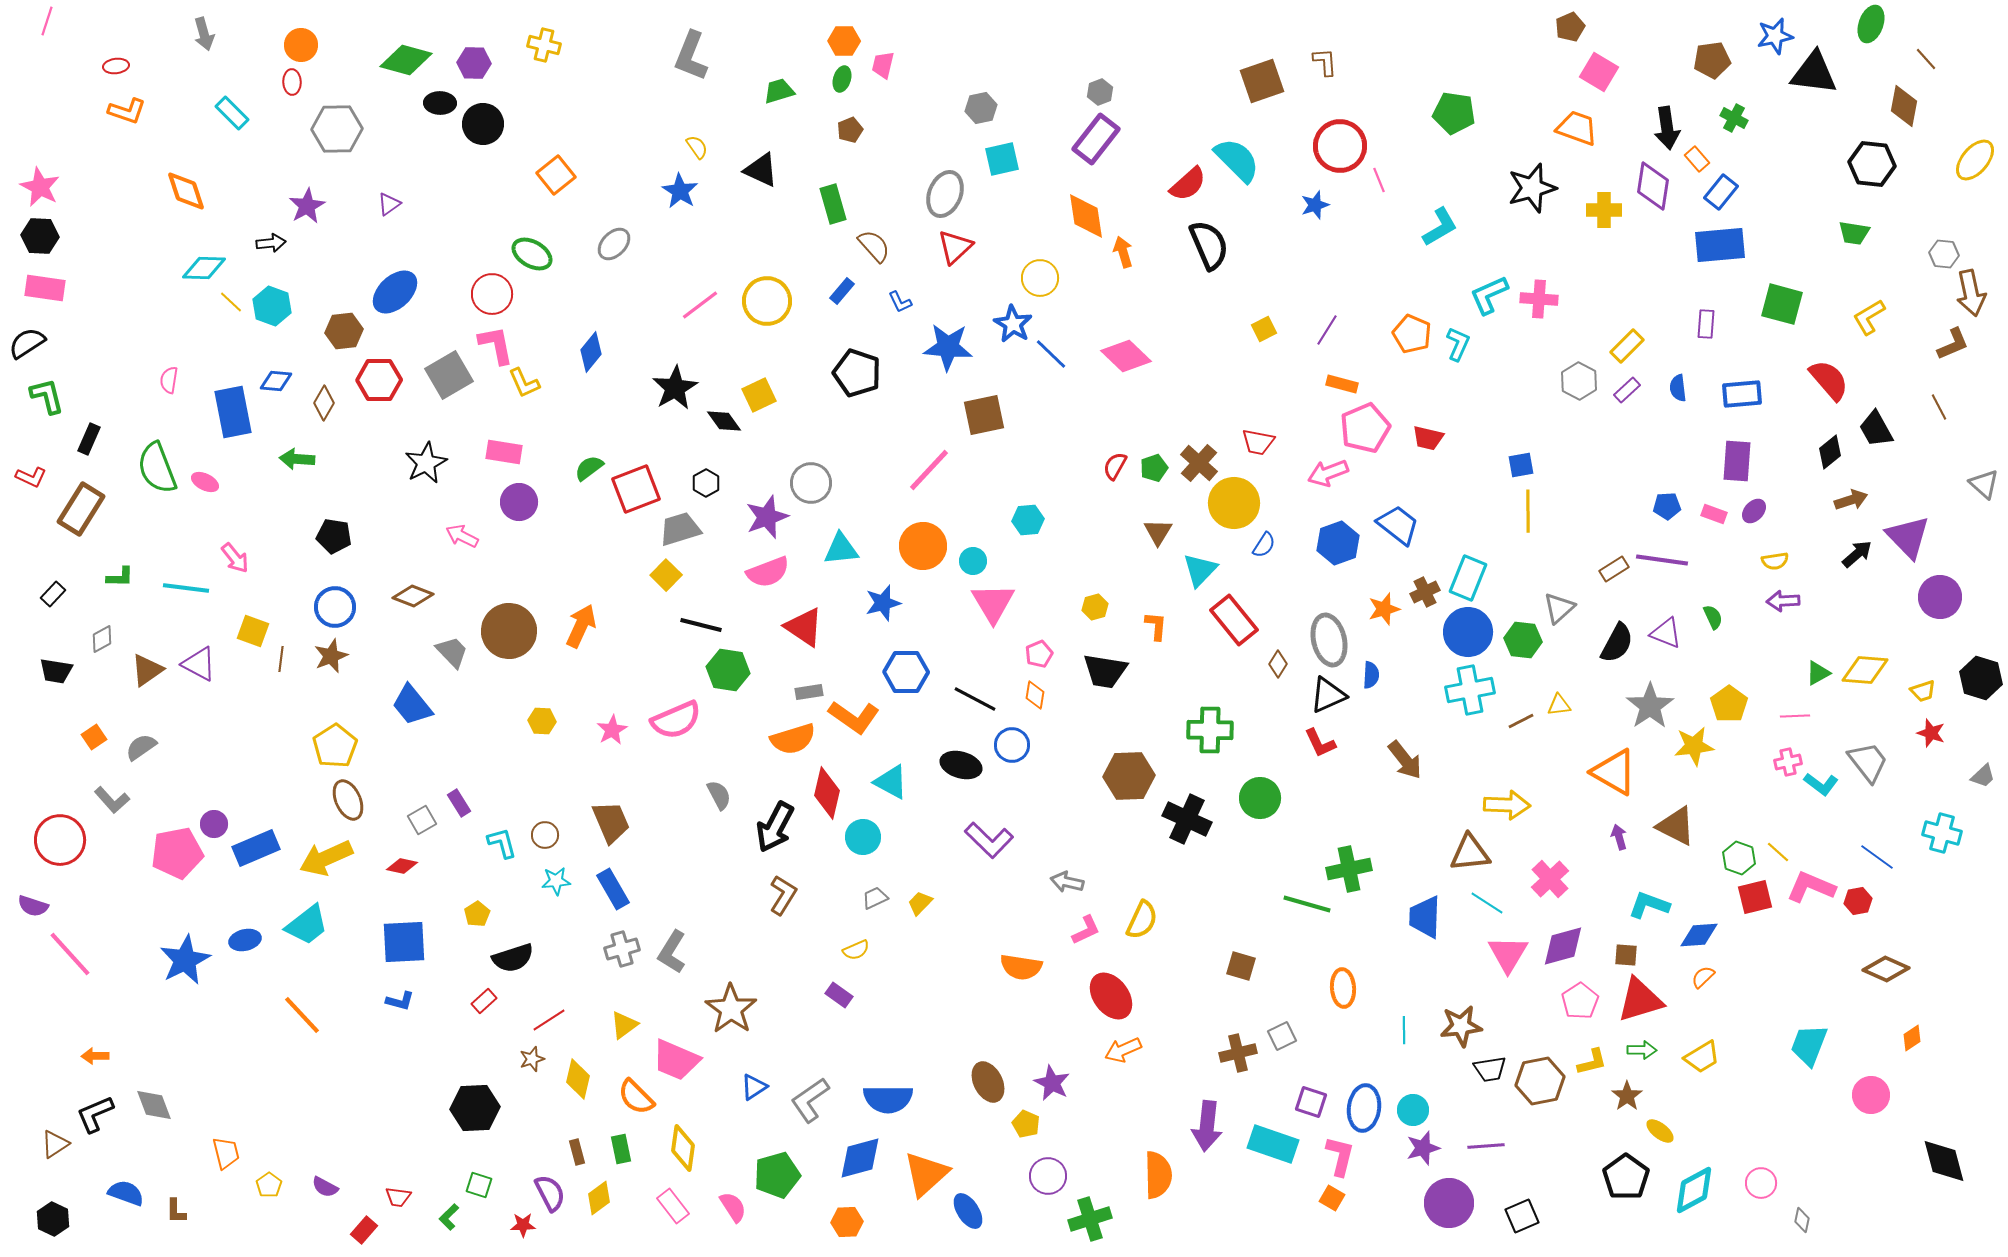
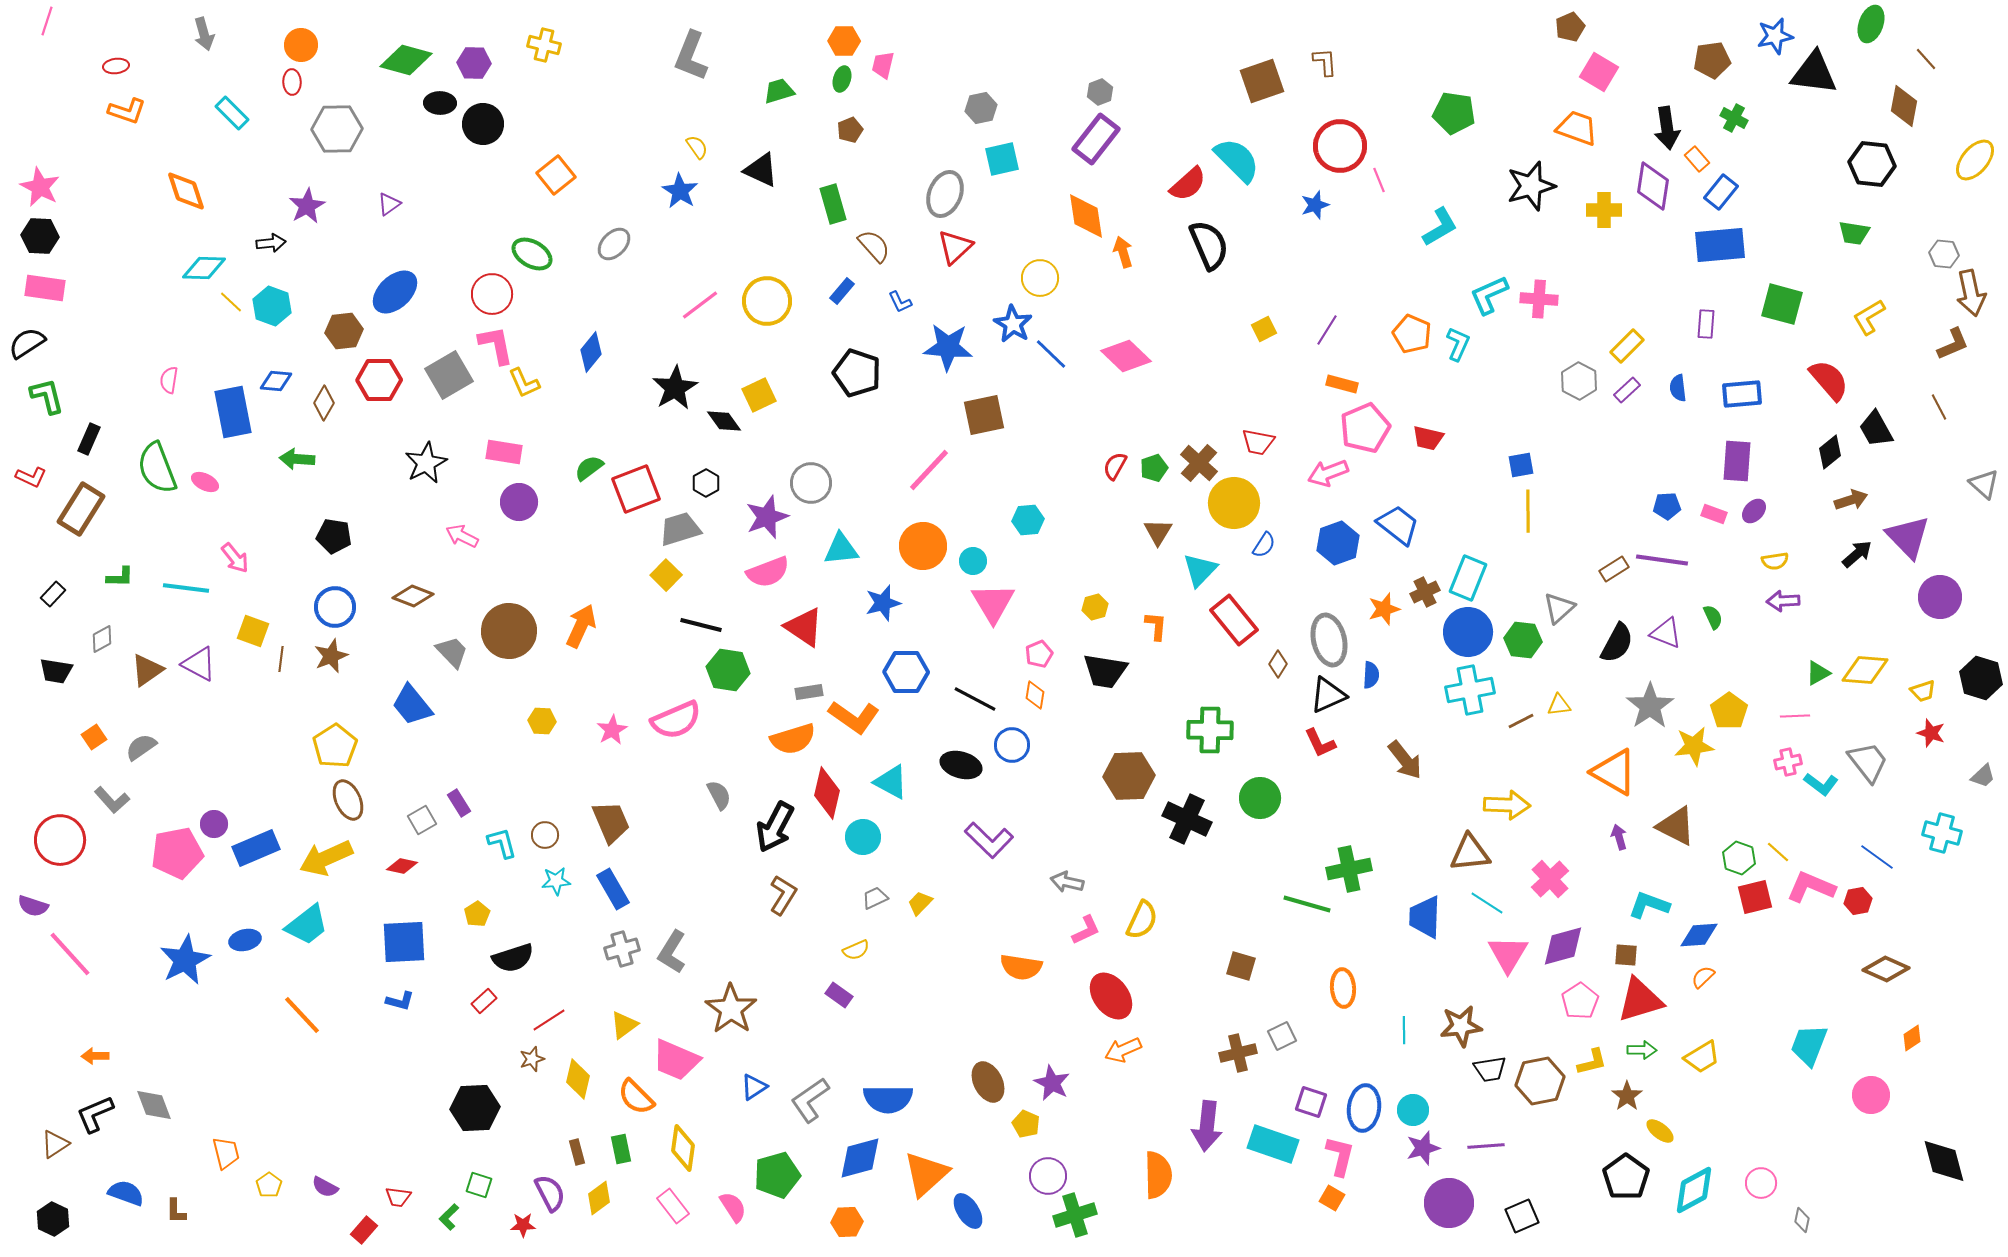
black star at (1532, 188): moved 1 px left, 2 px up
yellow pentagon at (1729, 704): moved 7 px down
green cross at (1090, 1219): moved 15 px left, 4 px up
